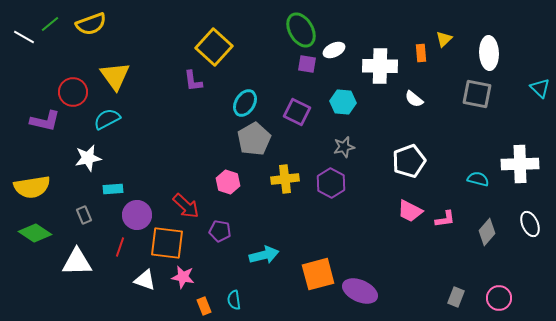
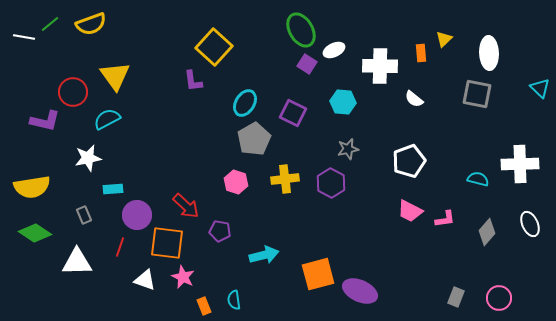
white line at (24, 37): rotated 20 degrees counterclockwise
purple square at (307, 64): rotated 24 degrees clockwise
purple square at (297, 112): moved 4 px left, 1 px down
gray star at (344, 147): moved 4 px right, 2 px down
pink hexagon at (228, 182): moved 8 px right
pink star at (183, 277): rotated 15 degrees clockwise
